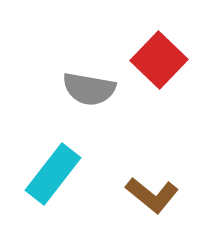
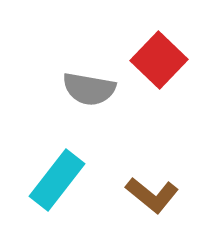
cyan rectangle: moved 4 px right, 6 px down
